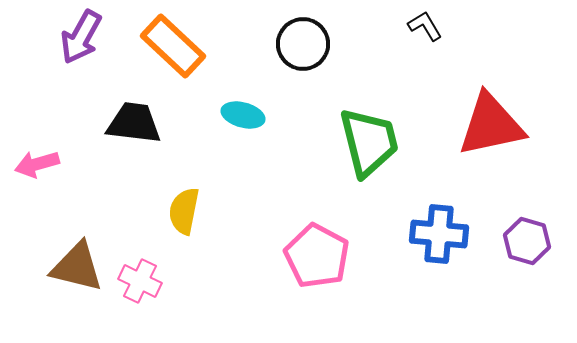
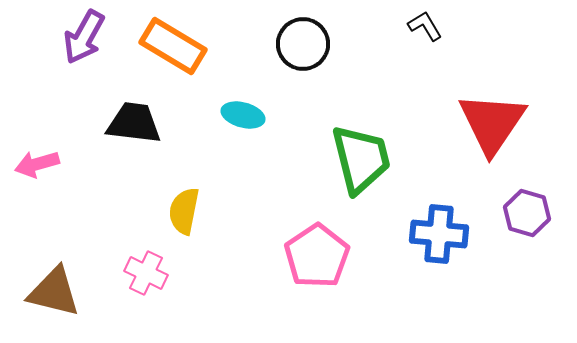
purple arrow: moved 3 px right
orange rectangle: rotated 12 degrees counterclockwise
red triangle: moved 1 px right, 2 px up; rotated 44 degrees counterclockwise
green trapezoid: moved 8 px left, 17 px down
purple hexagon: moved 28 px up
pink pentagon: rotated 10 degrees clockwise
brown triangle: moved 23 px left, 25 px down
pink cross: moved 6 px right, 8 px up
